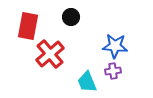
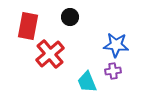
black circle: moved 1 px left
blue star: moved 1 px right, 1 px up
